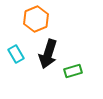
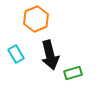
black arrow: moved 2 px right, 1 px down; rotated 32 degrees counterclockwise
green rectangle: moved 2 px down
